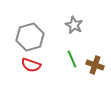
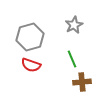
gray star: rotated 18 degrees clockwise
brown cross: moved 13 px left, 17 px down; rotated 24 degrees counterclockwise
